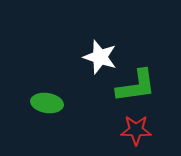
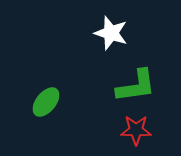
white star: moved 11 px right, 24 px up
green ellipse: moved 1 px left, 1 px up; rotated 60 degrees counterclockwise
